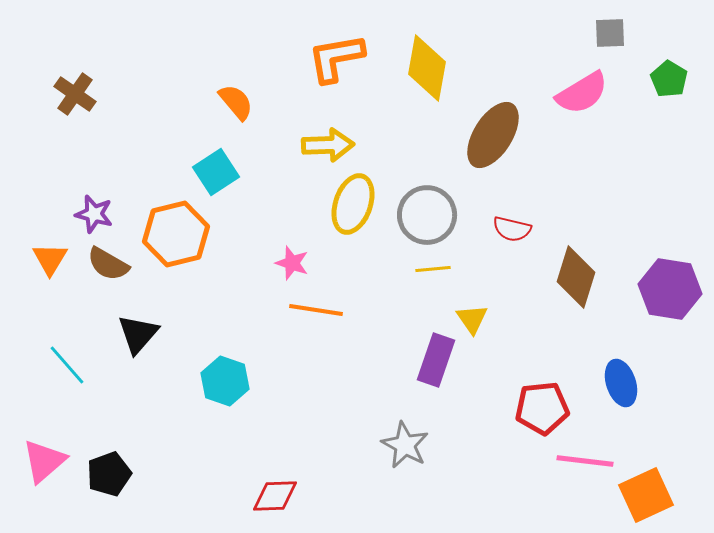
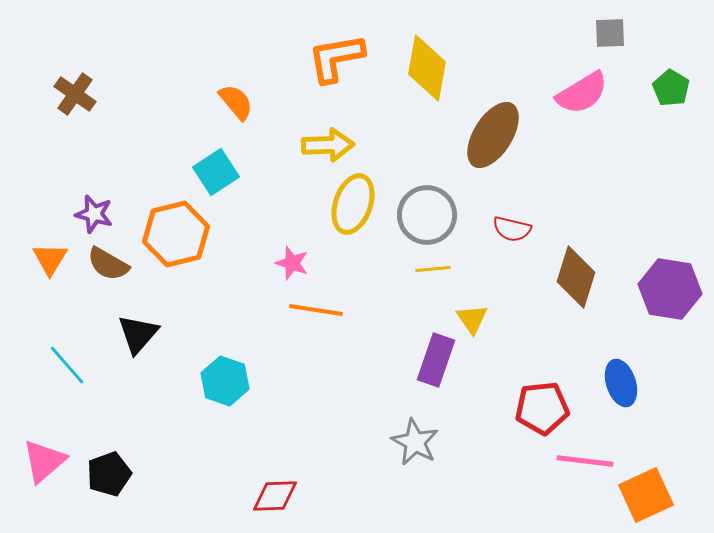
green pentagon: moved 2 px right, 9 px down
gray star: moved 10 px right, 3 px up
